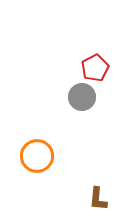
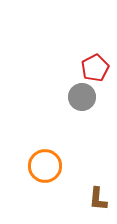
orange circle: moved 8 px right, 10 px down
